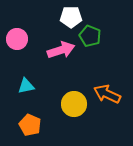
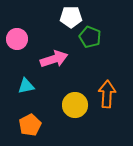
green pentagon: moved 1 px down
pink arrow: moved 7 px left, 9 px down
orange arrow: rotated 68 degrees clockwise
yellow circle: moved 1 px right, 1 px down
orange pentagon: rotated 20 degrees clockwise
